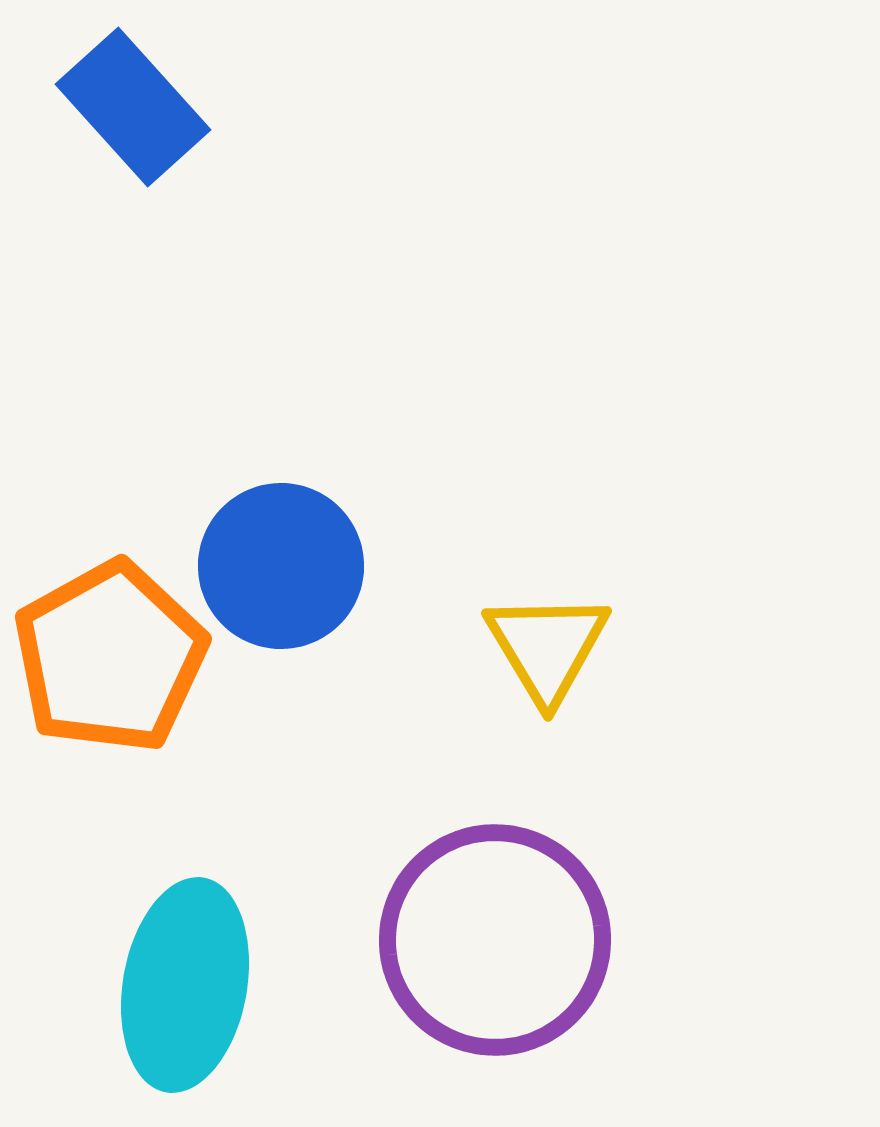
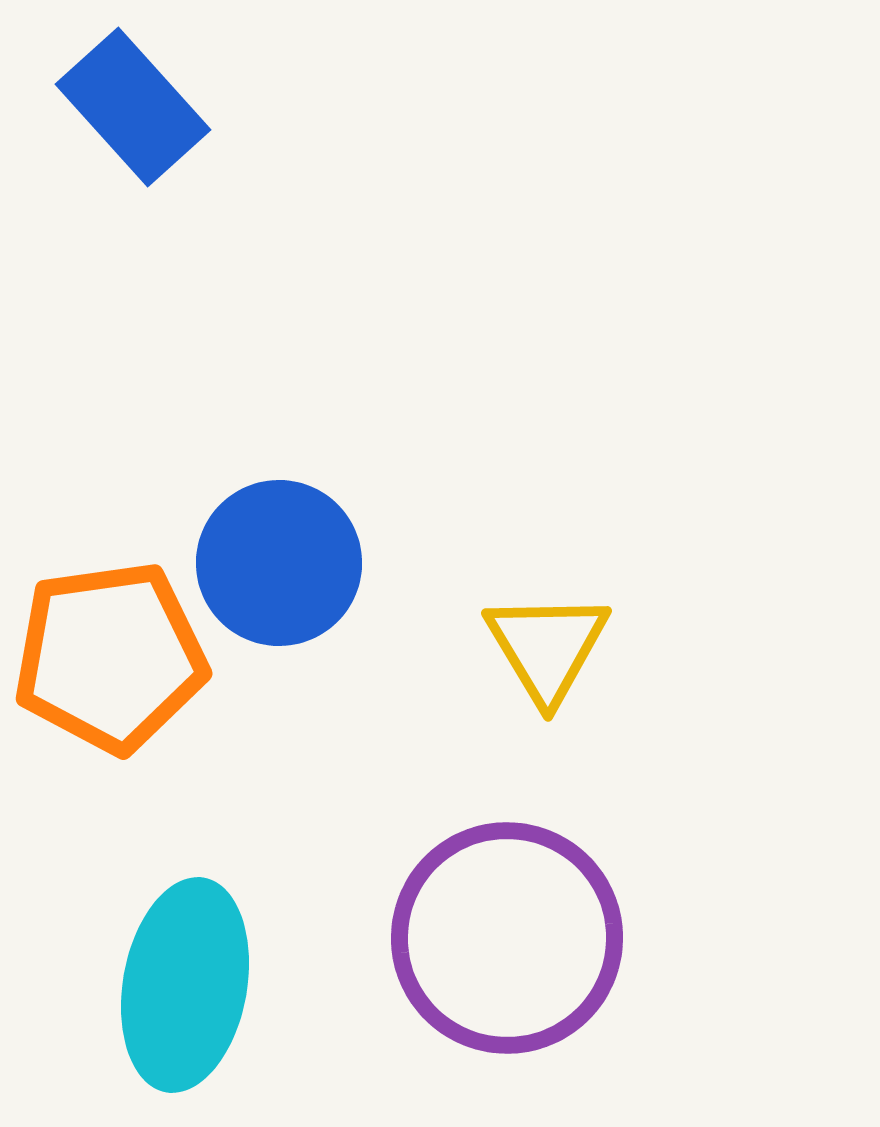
blue circle: moved 2 px left, 3 px up
orange pentagon: rotated 21 degrees clockwise
purple circle: moved 12 px right, 2 px up
